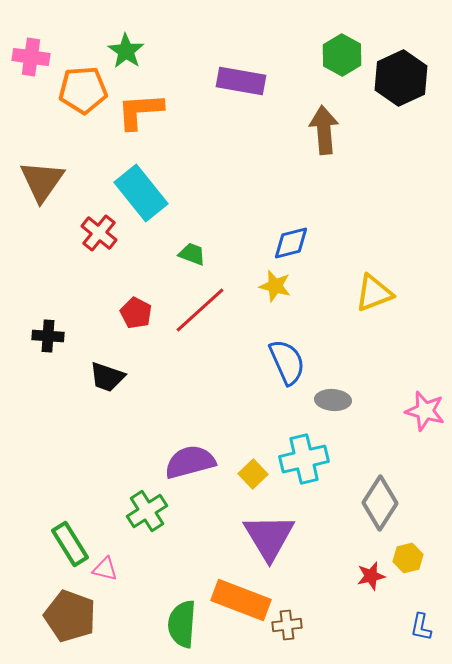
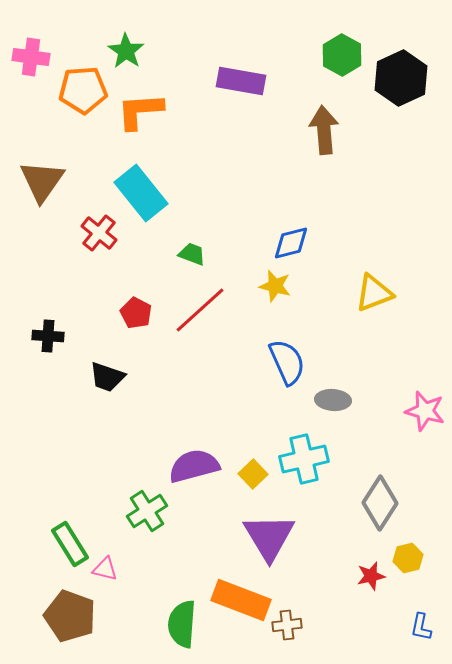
purple semicircle: moved 4 px right, 4 px down
